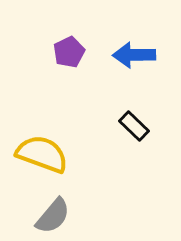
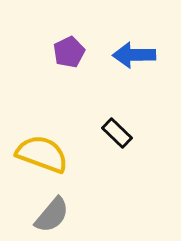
black rectangle: moved 17 px left, 7 px down
gray semicircle: moved 1 px left, 1 px up
